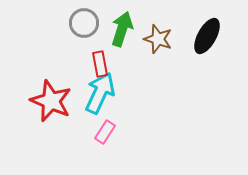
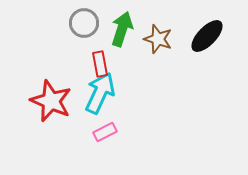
black ellipse: rotated 15 degrees clockwise
pink rectangle: rotated 30 degrees clockwise
